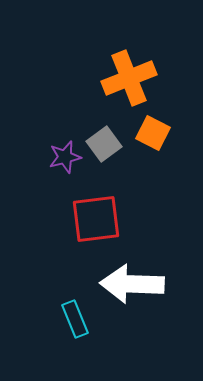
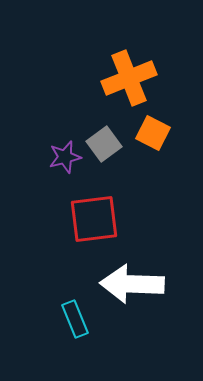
red square: moved 2 px left
